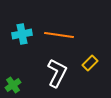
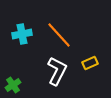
orange line: rotated 40 degrees clockwise
yellow rectangle: rotated 21 degrees clockwise
white L-shape: moved 2 px up
